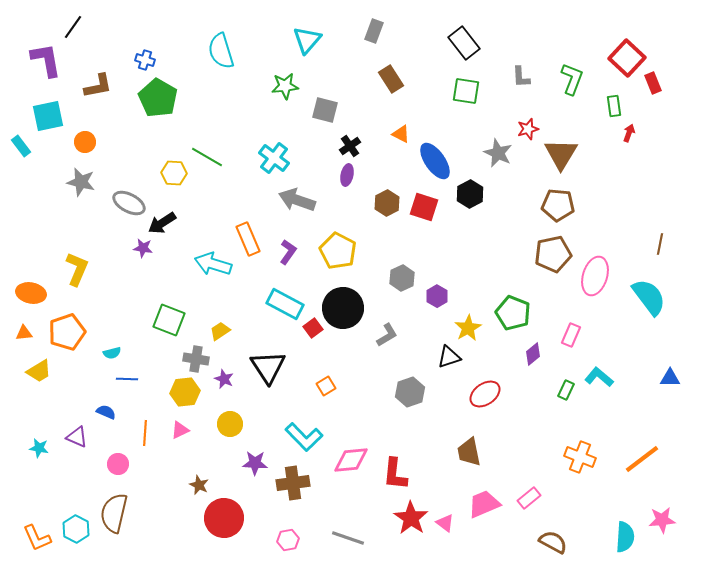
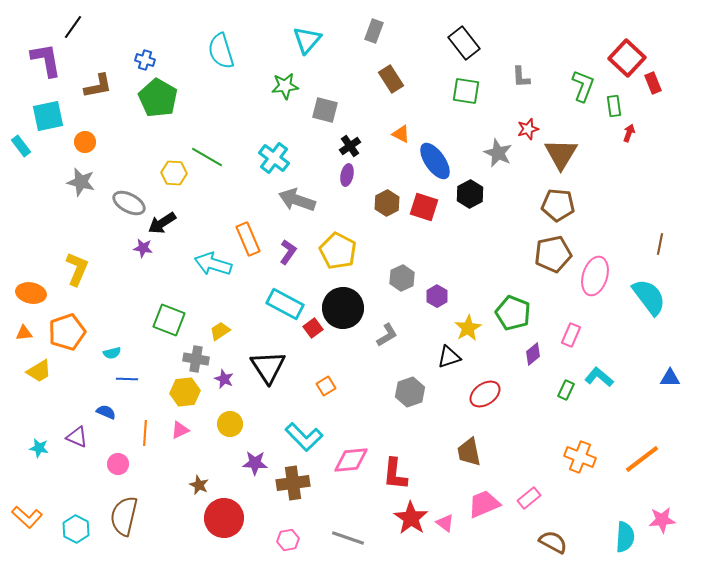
green L-shape at (572, 79): moved 11 px right, 7 px down
brown semicircle at (114, 513): moved 10 px right, 3 px down
orange L-shape at (37, 538): moved 10 px left, 21 px up; rotated 24 degrees counterclockwise
